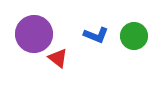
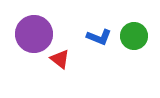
blue L-shape: moved 3 px right, 2 px down
red triangle: moved 2 px right, 1 px down
